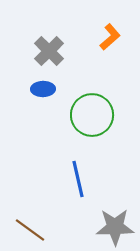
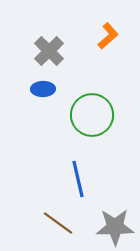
orange L-shape: moved 2 px left, 1 px up
brown line: moved 28 px right, 7 px up
